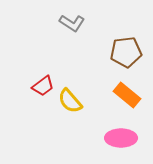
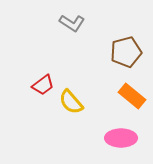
brown pentagon: rotated 8 degrees counterclockwise
red trapezoid: moved 1 px up
orange rectangle: moved 5 px right, 1 px down
yellow semicircle: moved 1 px right, 1 px down
